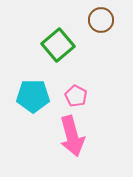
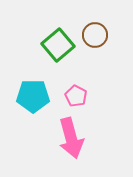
brown circle: moved 6 px left, 15 px down
pink arrow: moved 1 px left, 2 px down
